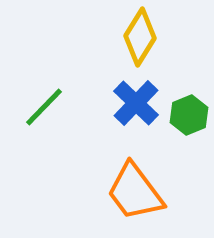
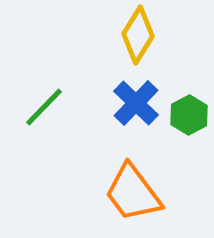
yellow diamond: moved 2 px left, 2 px up
green hexagon: rotated 6 degrees counterclockwise
orange trapezoid: moved 2 px left, 1 px down
